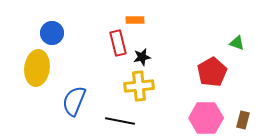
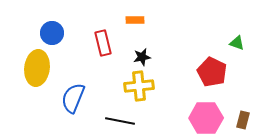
red rectangle: moved 15 px left
red pentagon: rotated 16 degrees counterclockwise
blue semicircle: moved 1 px left, 3 px up
